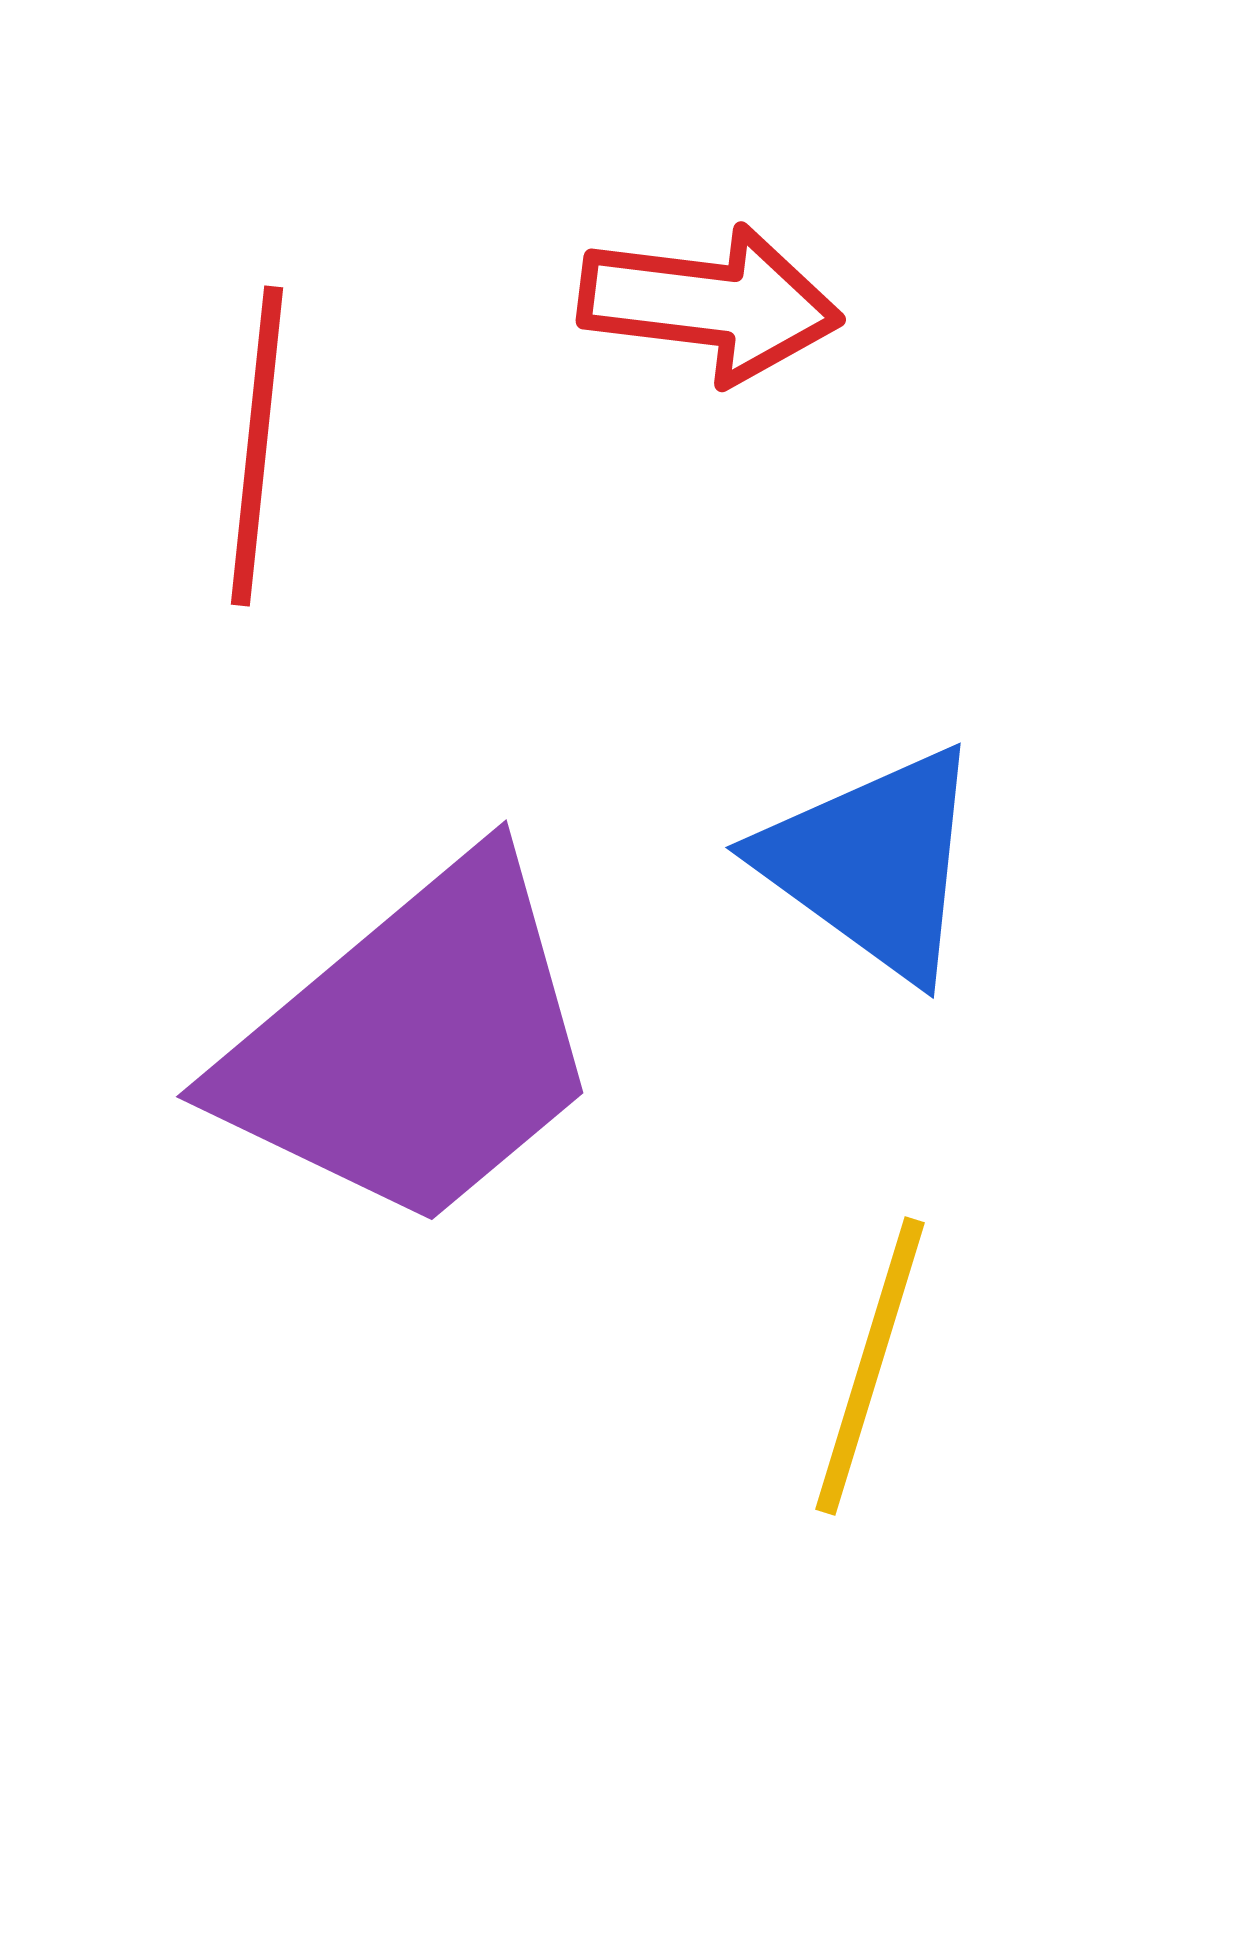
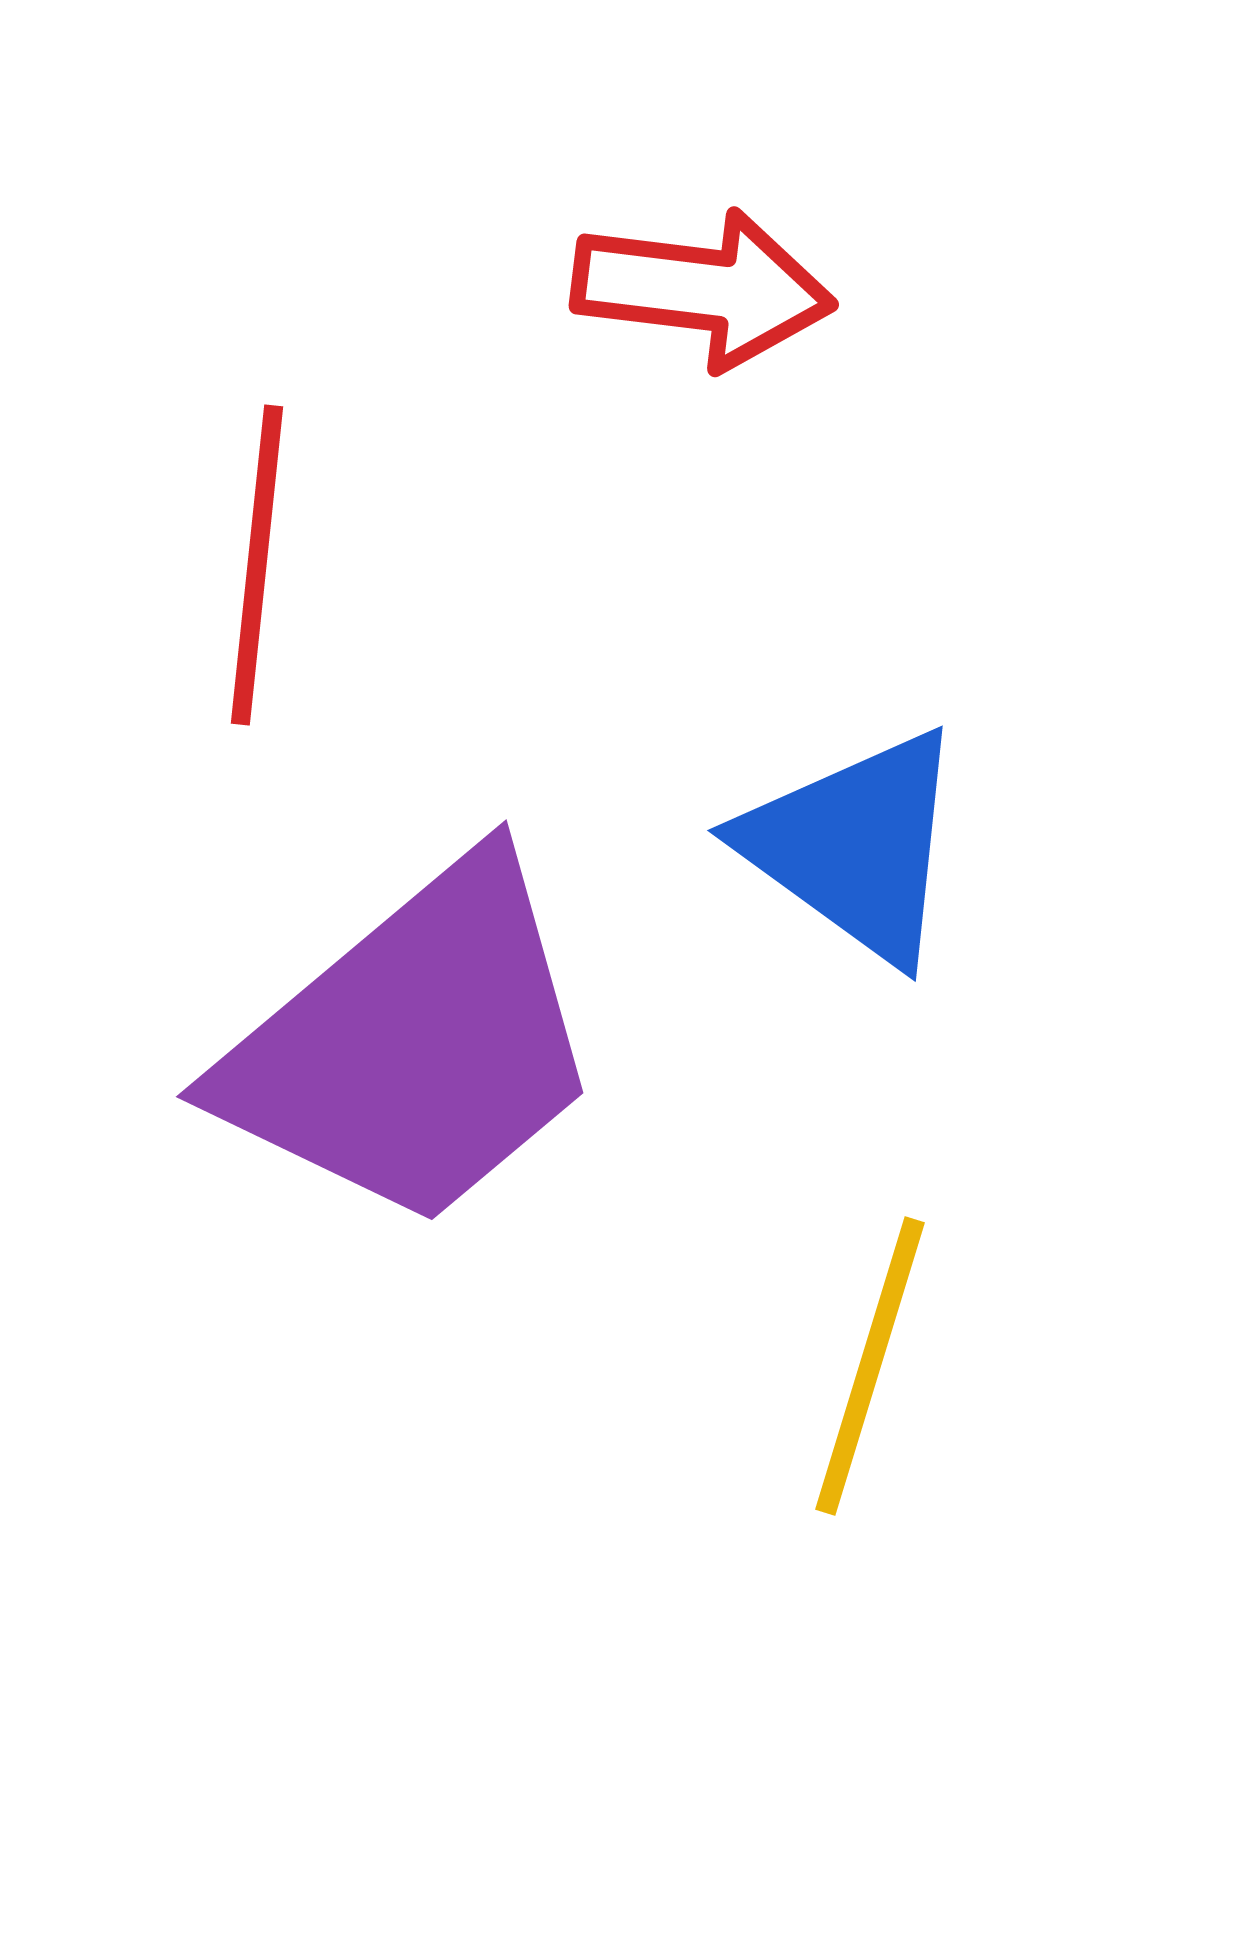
red arrow: moved 7 px left, 15 px up
red line: moved 119 px down
blue triangle: moved 18 px left, 17 px up
